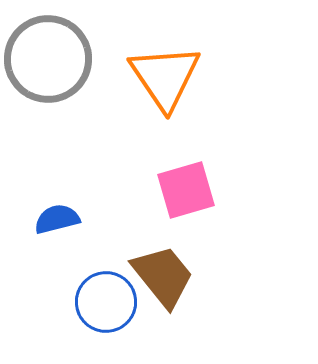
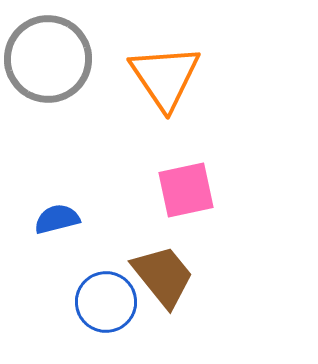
pink square: rotated 4 degrees clockwise
